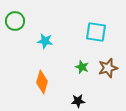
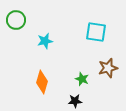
green circle: moved 1 px right, 1 px up
cyan star: rotated 21 degrees counterclockwise
green star: moved 12 px down
black star: moved 3 px left
